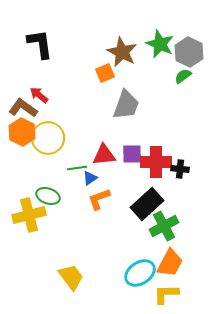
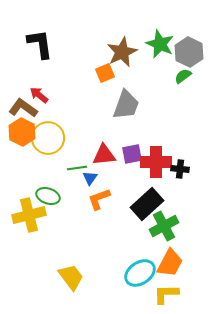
brown star: rotated 20 degrees clockwise
purple square: rotated 10 degrees counterclockwise
blue triangle: rotated 21 degrees counterclockwise
